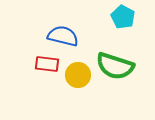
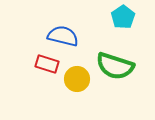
cyan pentagon: rotated 10 degrees clockwise
red rectangle: rotated 10 degrees clockwise
yellow circle: moved 1 px left, 4 px down
